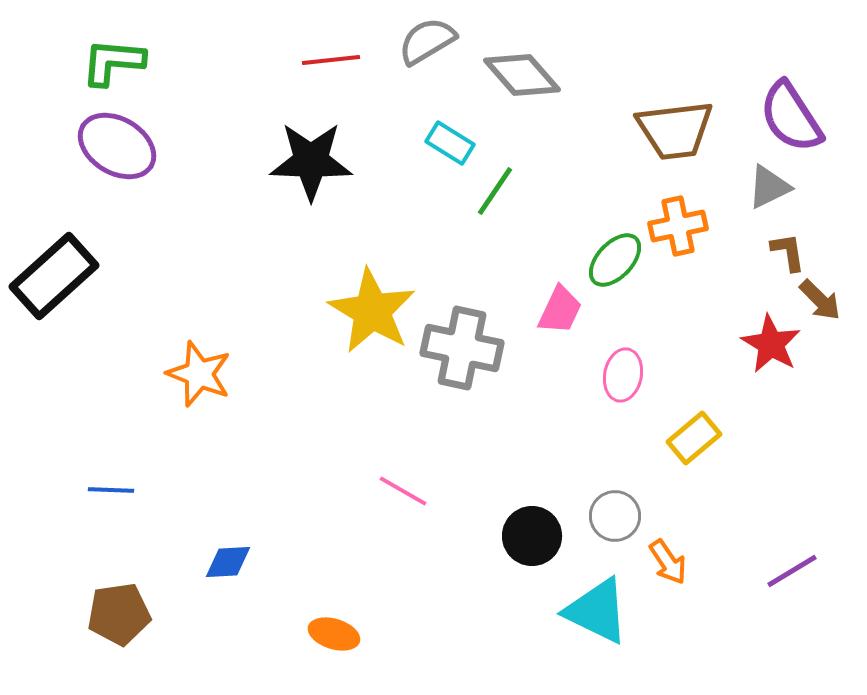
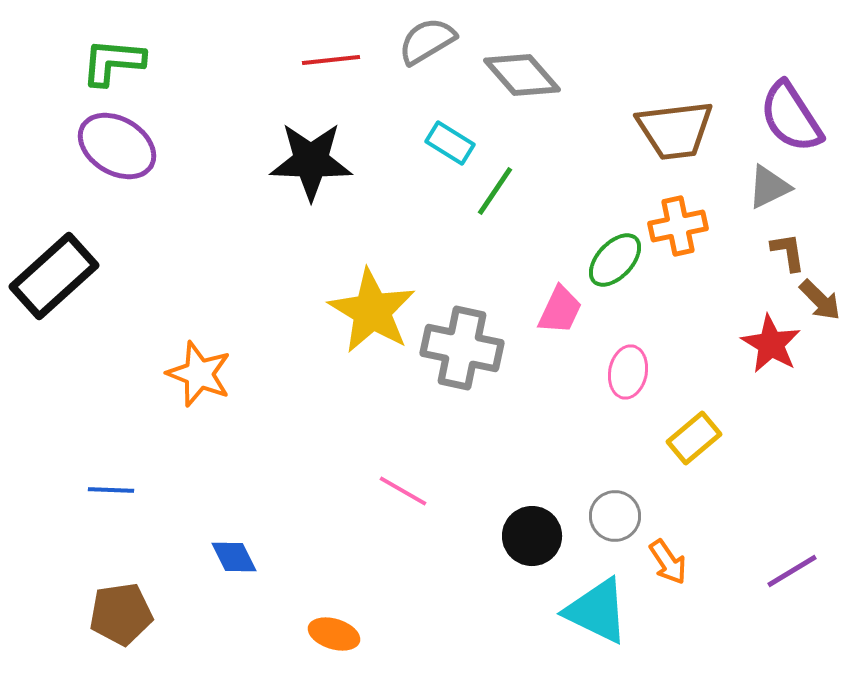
pink ellipse: moved 5 px right, 3 px up
blue diamond: moved 6 px right, 5 px up; rotated 66 degrees clockwise
brown pentagon: moved 2 px right
